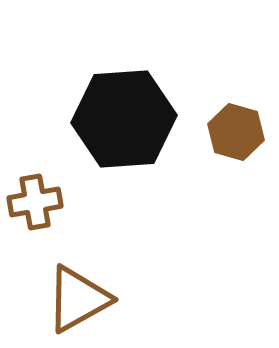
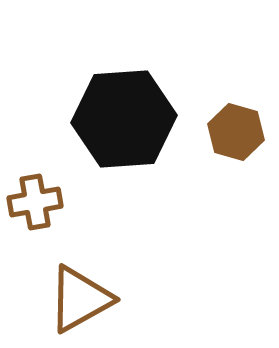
brown triangle: moved 2 px right
